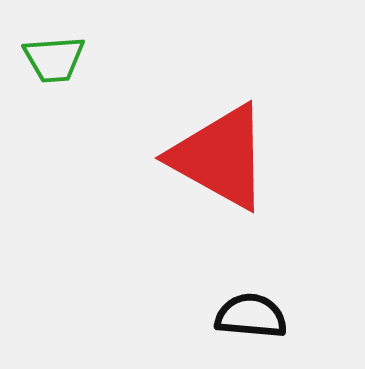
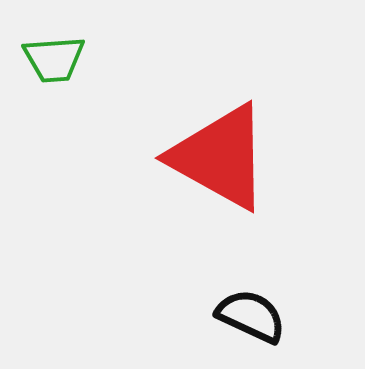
black semicircle: rotated 20 degrees clockwise
